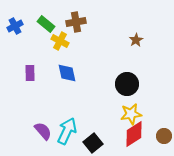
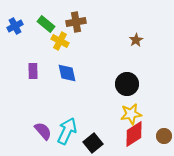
purple rectangle: moved 3 px right, 2 px up
